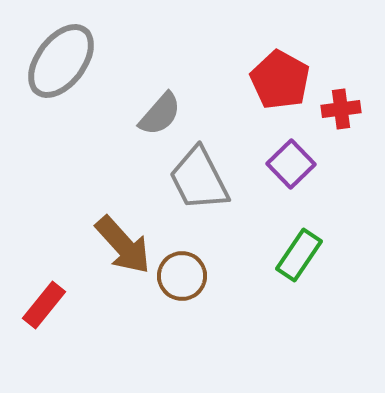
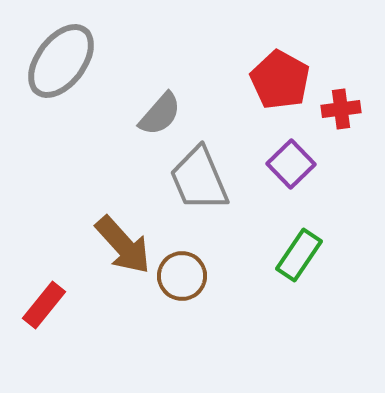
gray trapezoid: rotated 4 degrees clockwise
